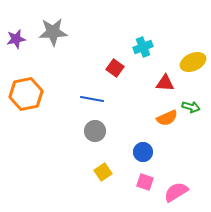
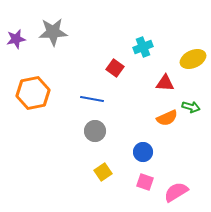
yellow ellipse: moved 3 px up
orange hexagon: moved 7 px right, 1 px up
